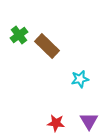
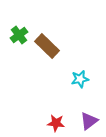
purple triangle: rotated 24 degrees clockwise
